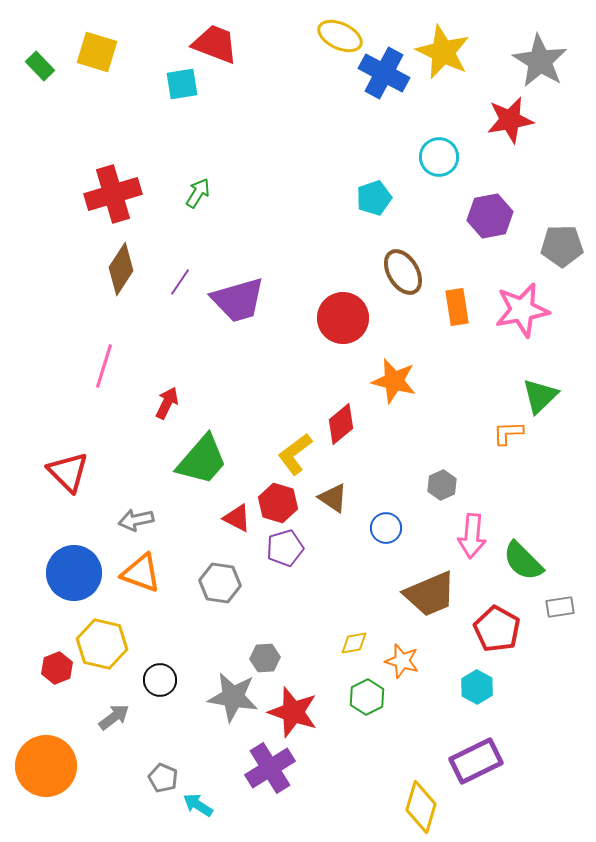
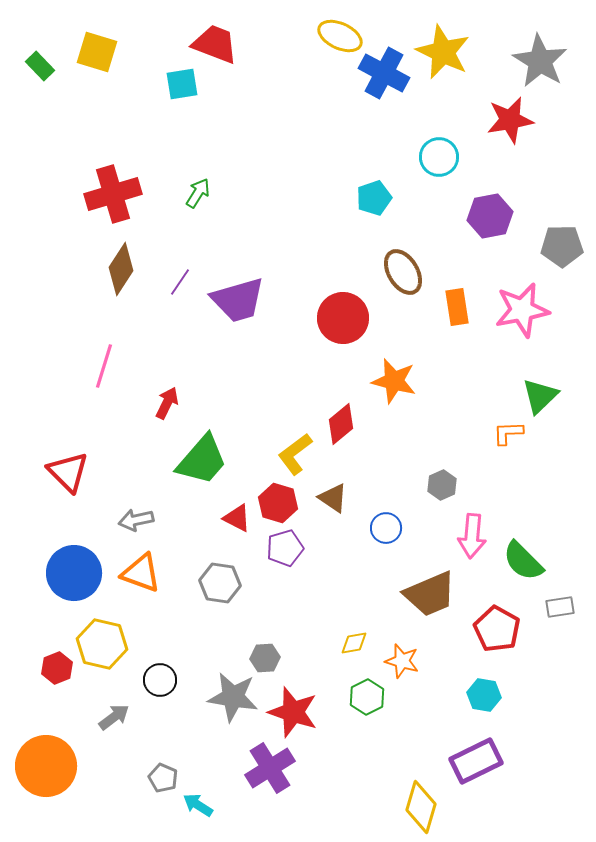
cyan hexagon at (477, 687): moved 7 px right, 8 px down; rotated 20 degrees counterclockwise
